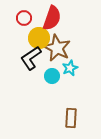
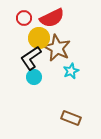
red semicircle: rotated 45 degrees clockwise
cyan star: moved 1 px right, 3 px down
cyan circle: moved 18 px left, 1 px down
brown rectangle: rotated 72 degrees counterclockwise
